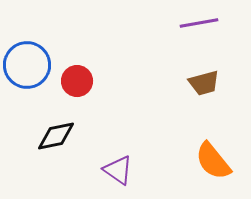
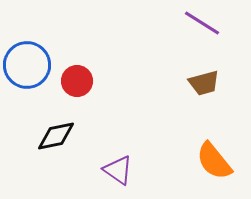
purple line: moved 3 px right; rotated 42 degrees clockwise
orange semicircle: moved 1 px right
